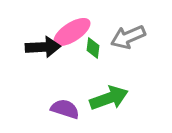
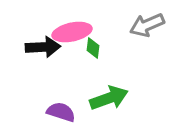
pink ellipse: rotated 21 degrees clockwise
gray arrow: moved 19 px right, 12 px up
purple semicircle: moved 4 px left, 3 px down
